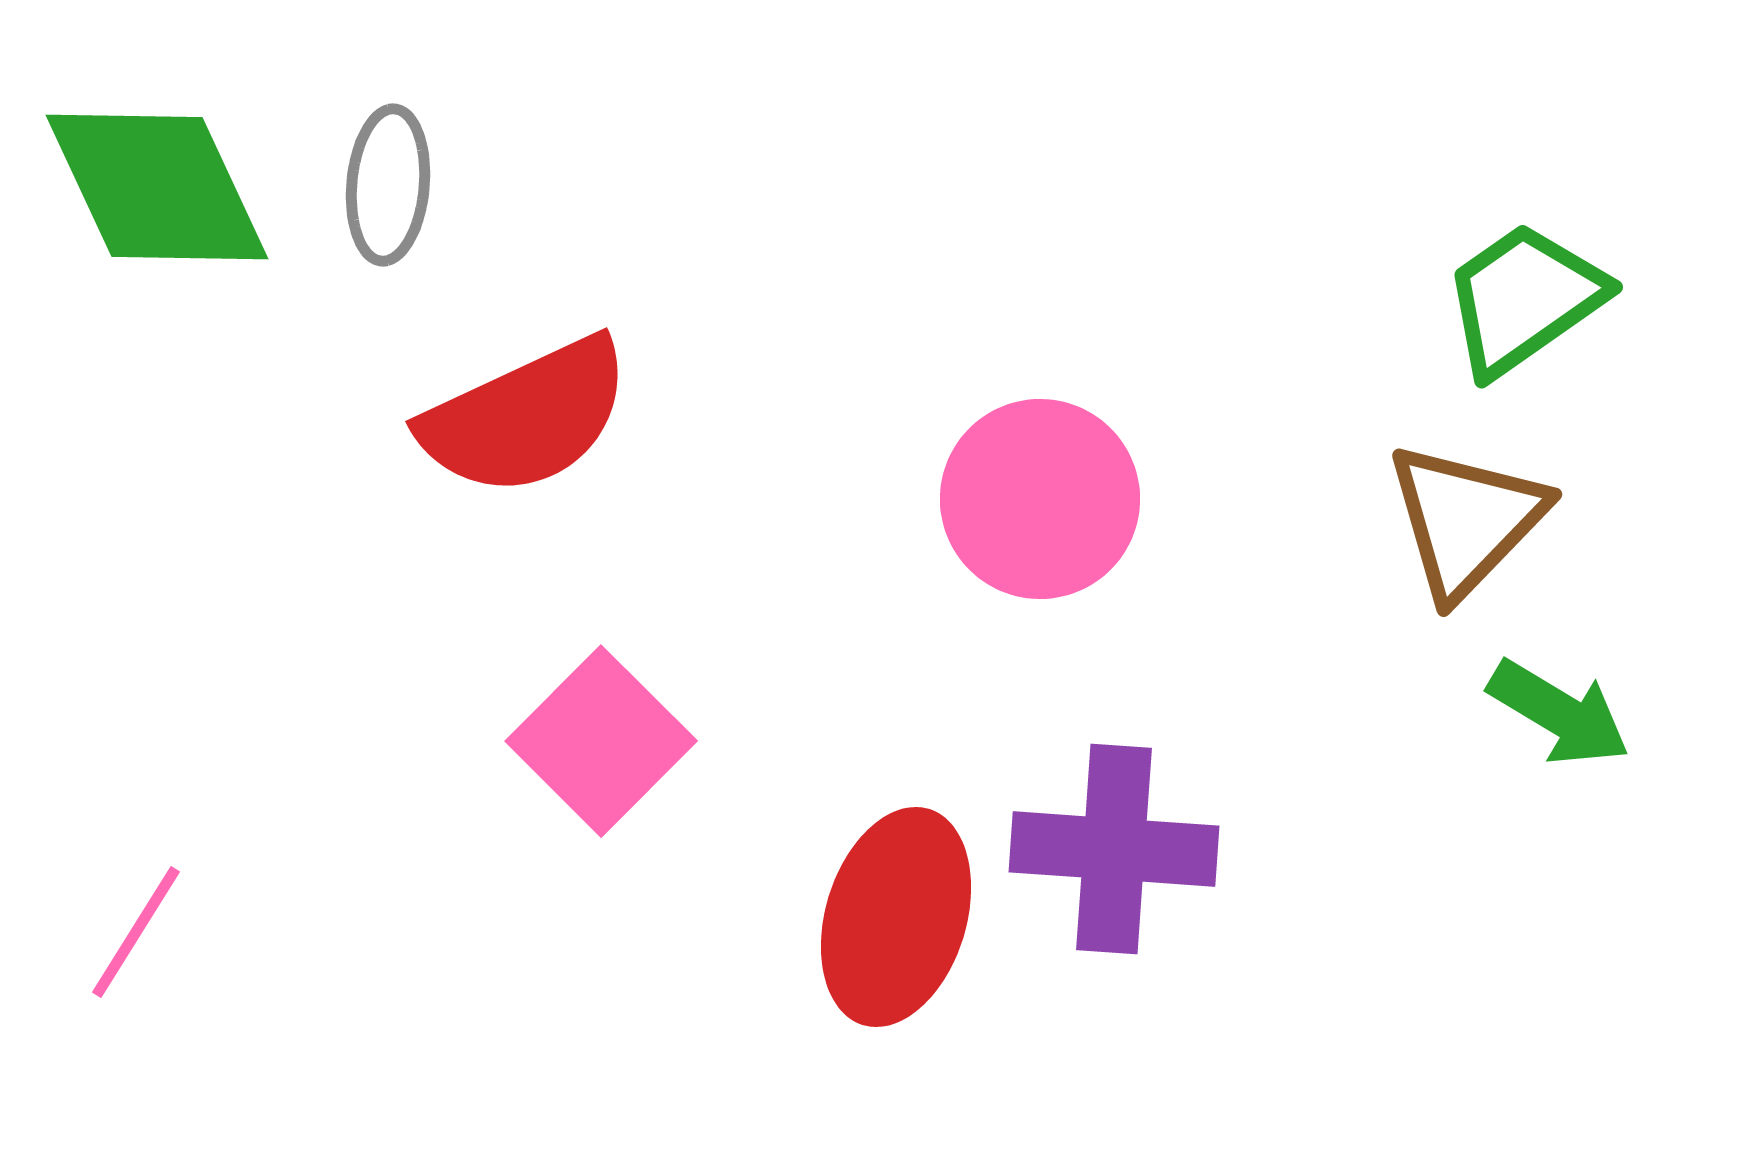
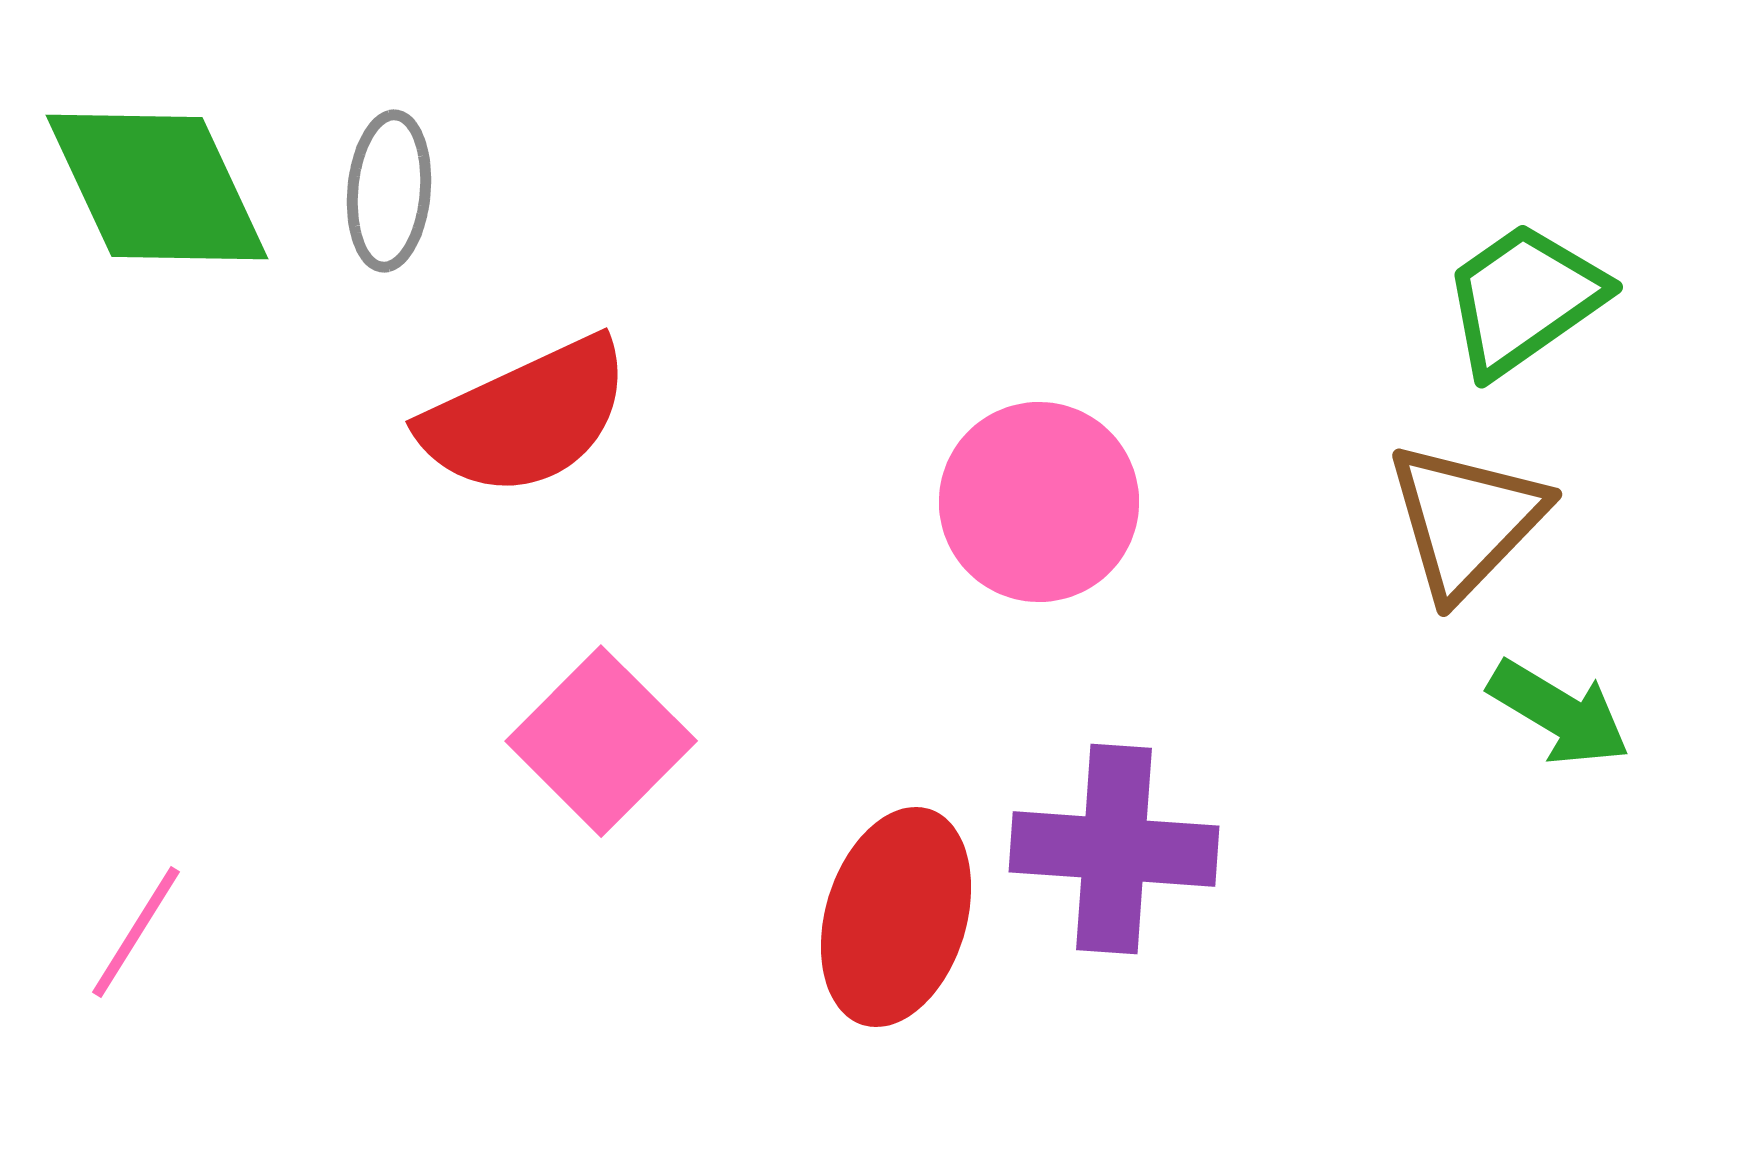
gray ellipse: moved 1 px right, 6 px down
pink circle: moved 1 px left, 3 px down
